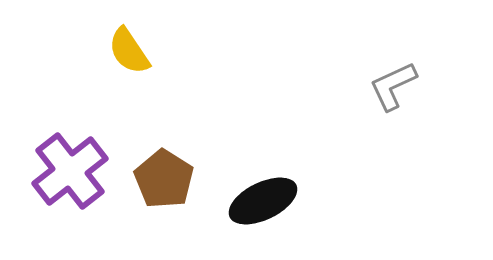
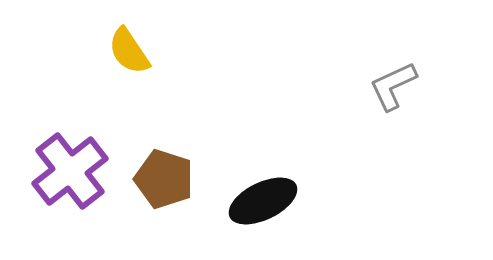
brown pentagon: rotated 14 degrees counterclockwise
